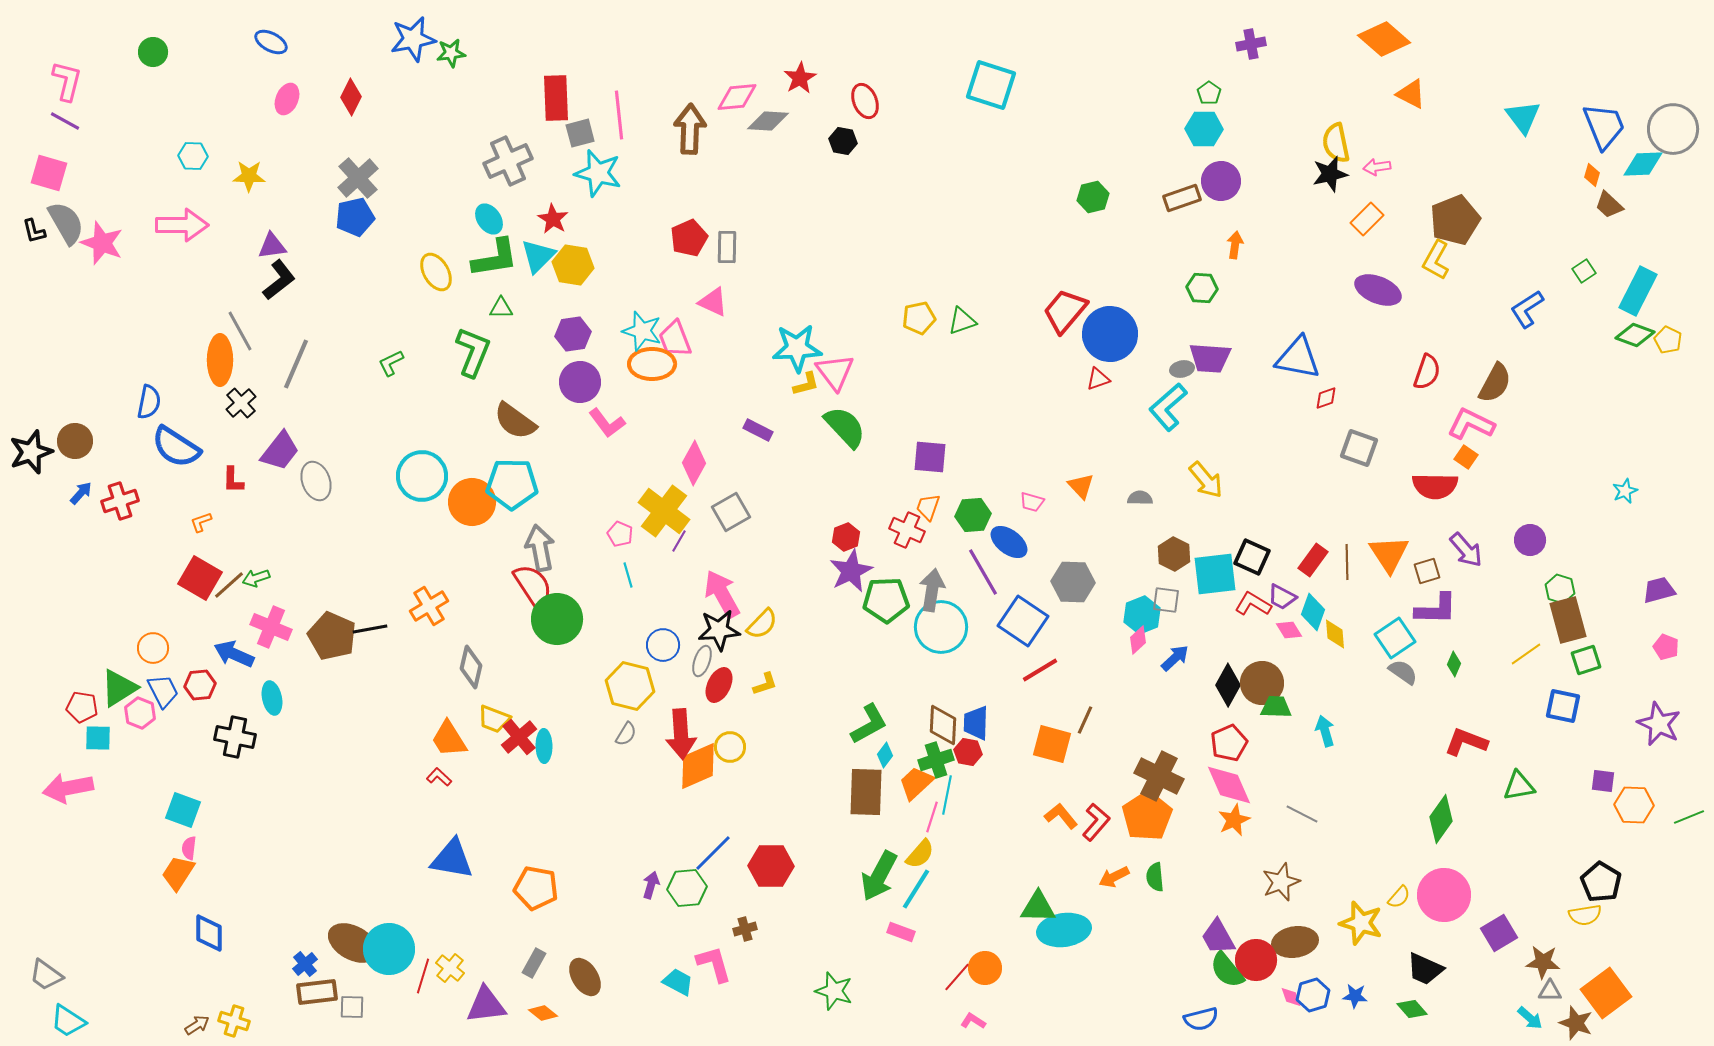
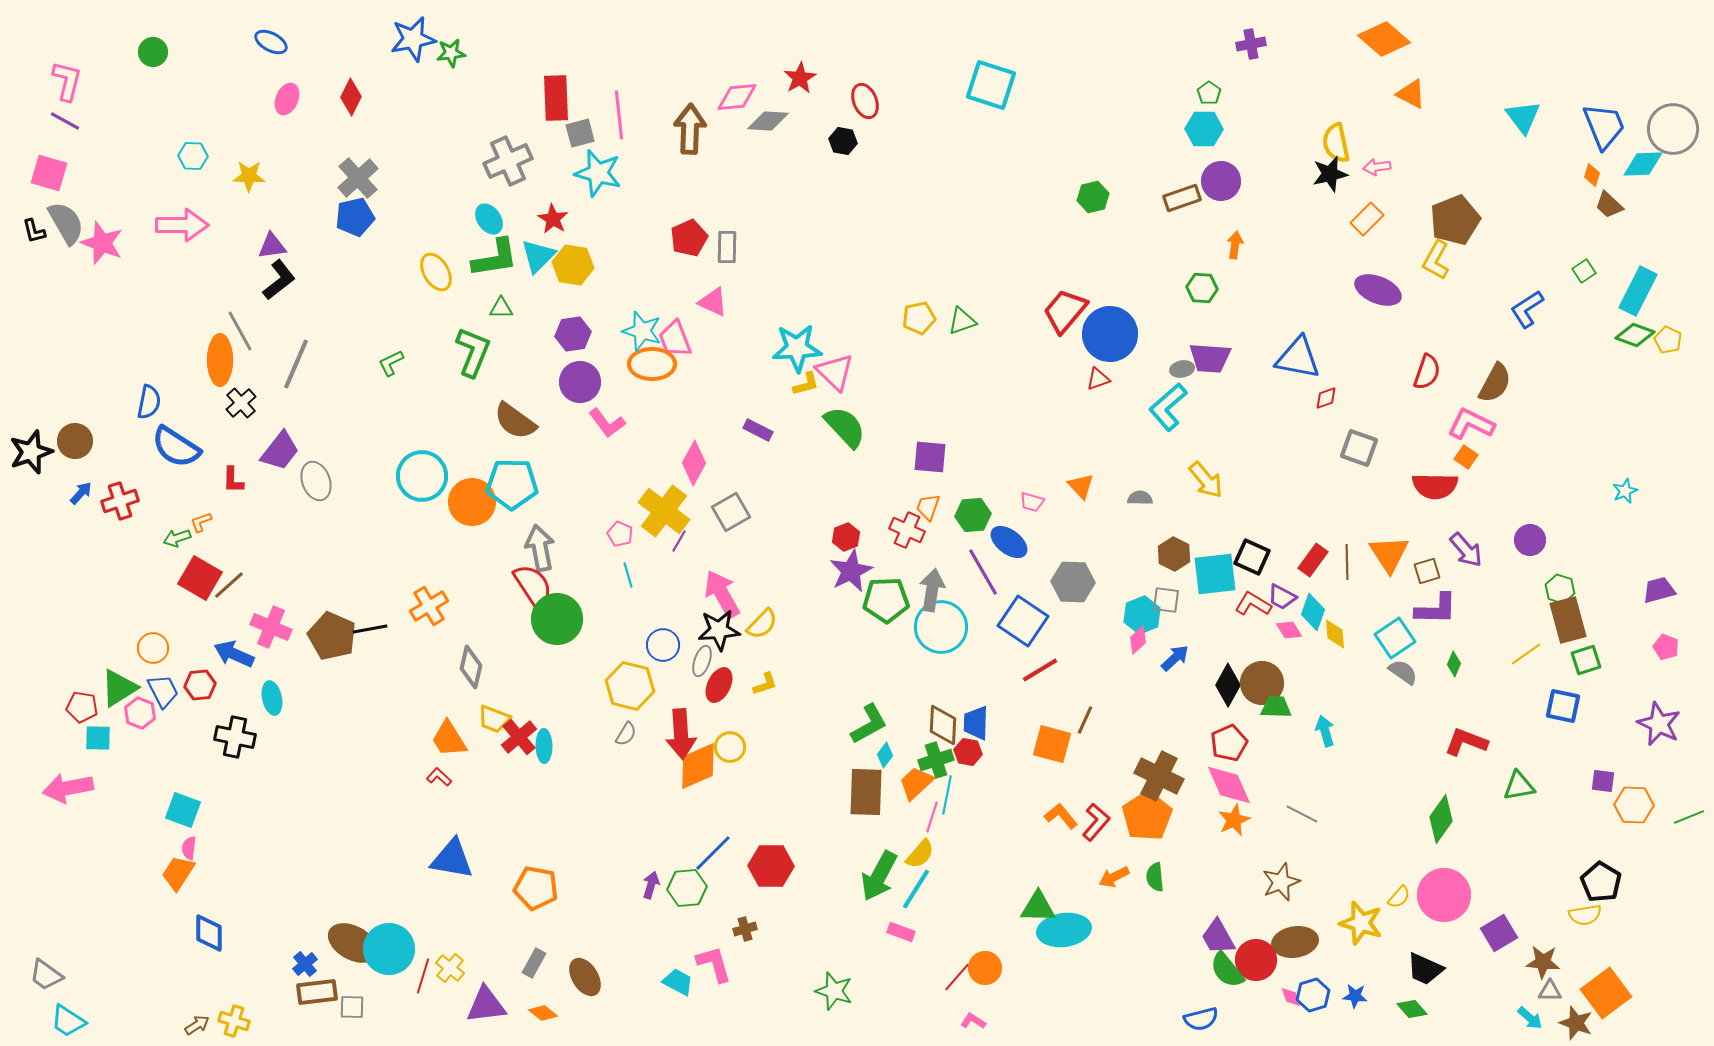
pink triangle at (835, 372): rotated 9 degrees counterclockwise
green arrow at (256, 578): moved 79 px left, 40 px up
